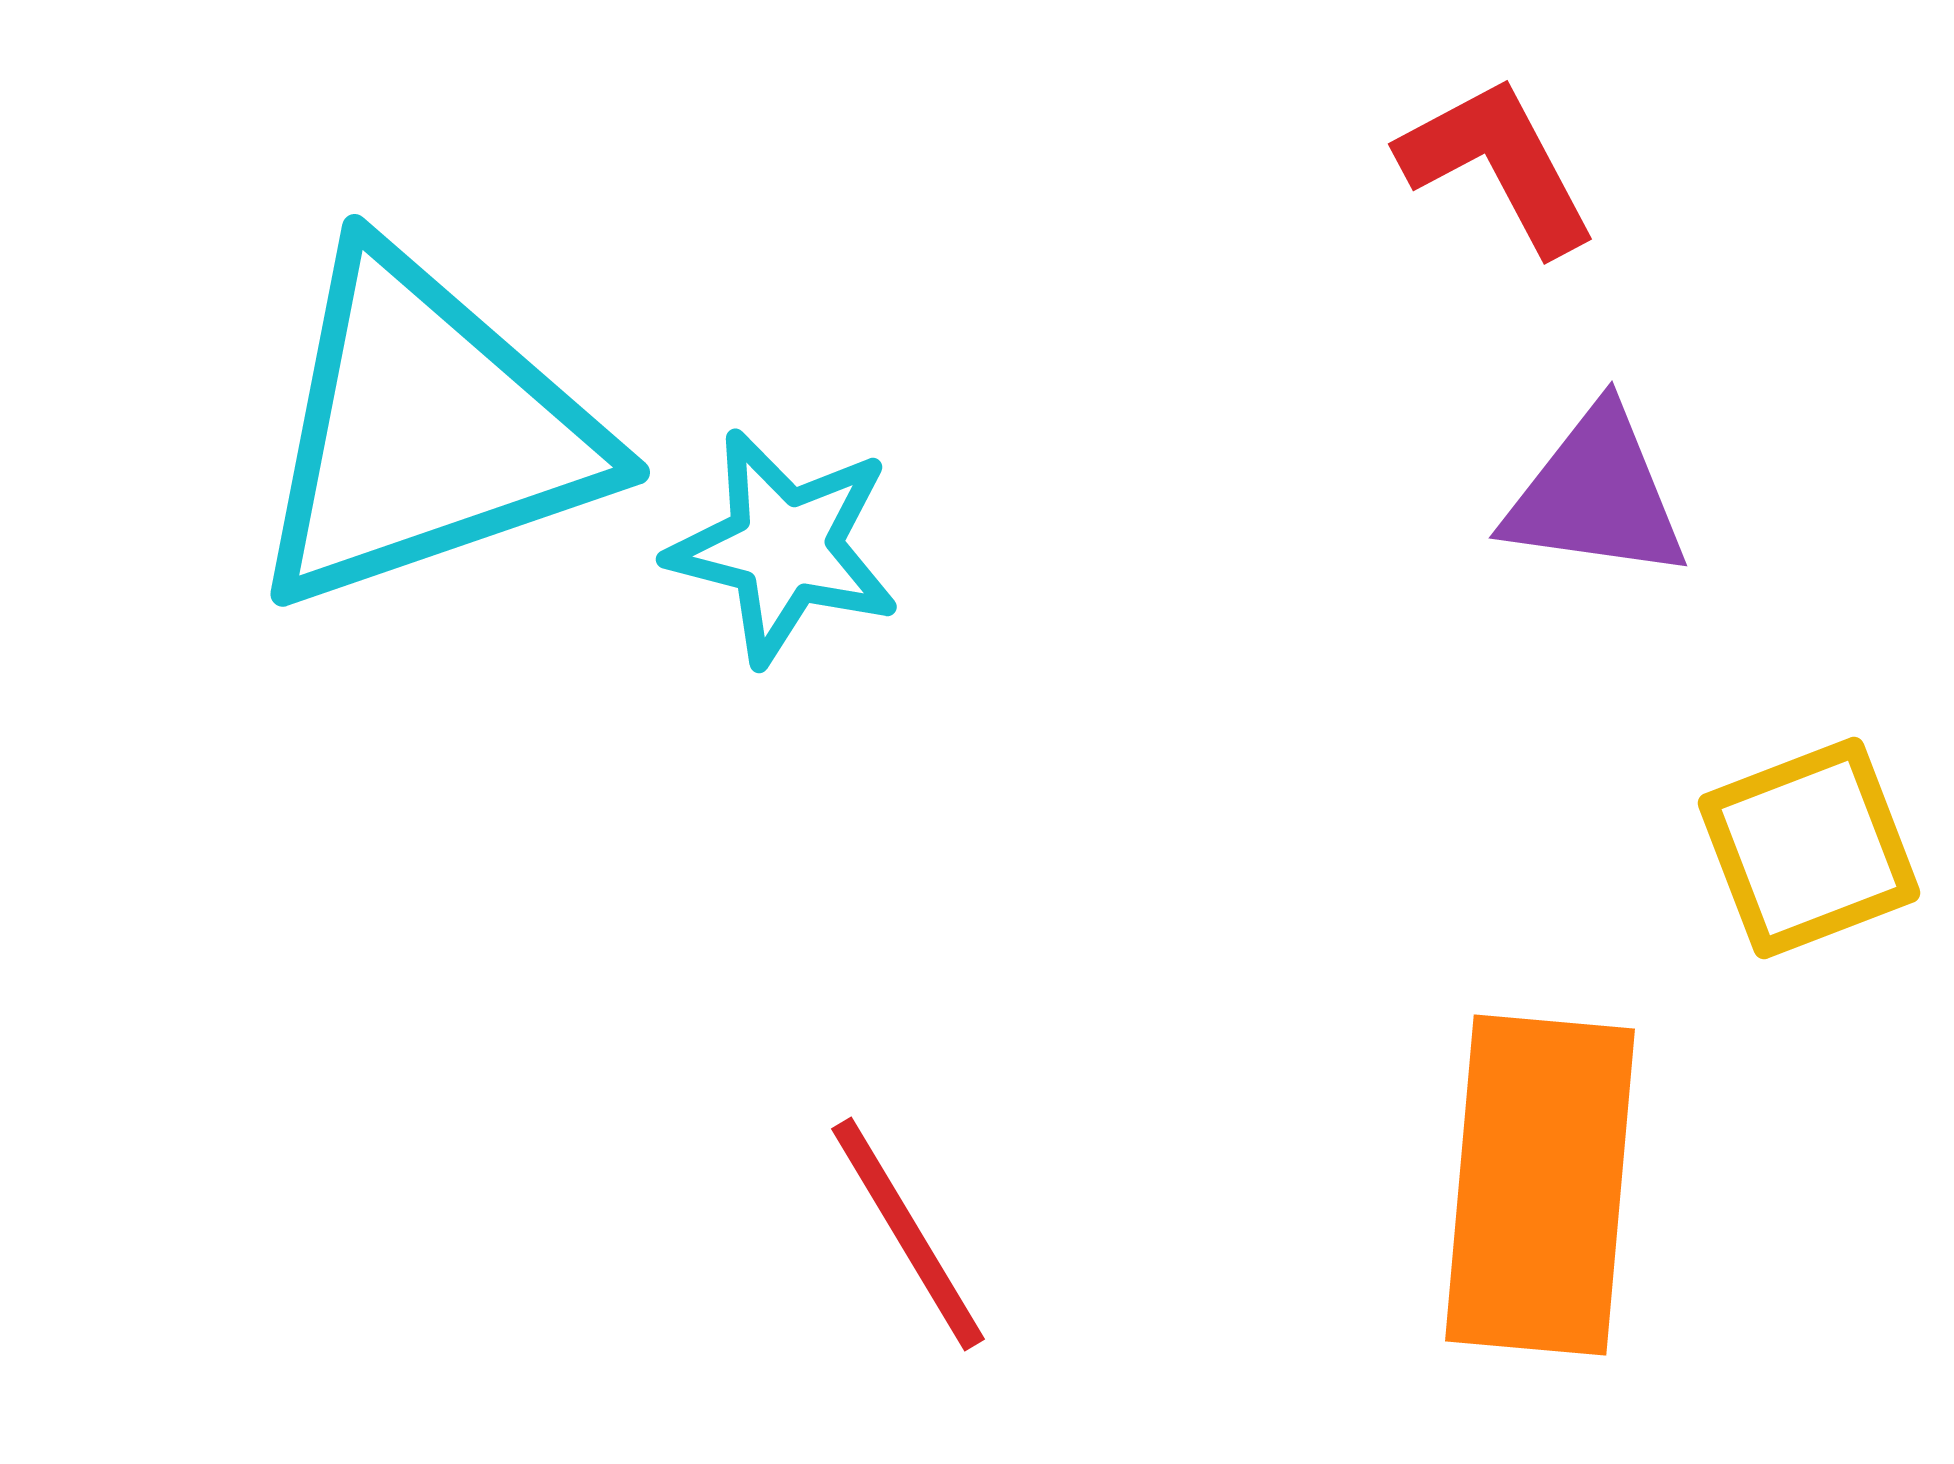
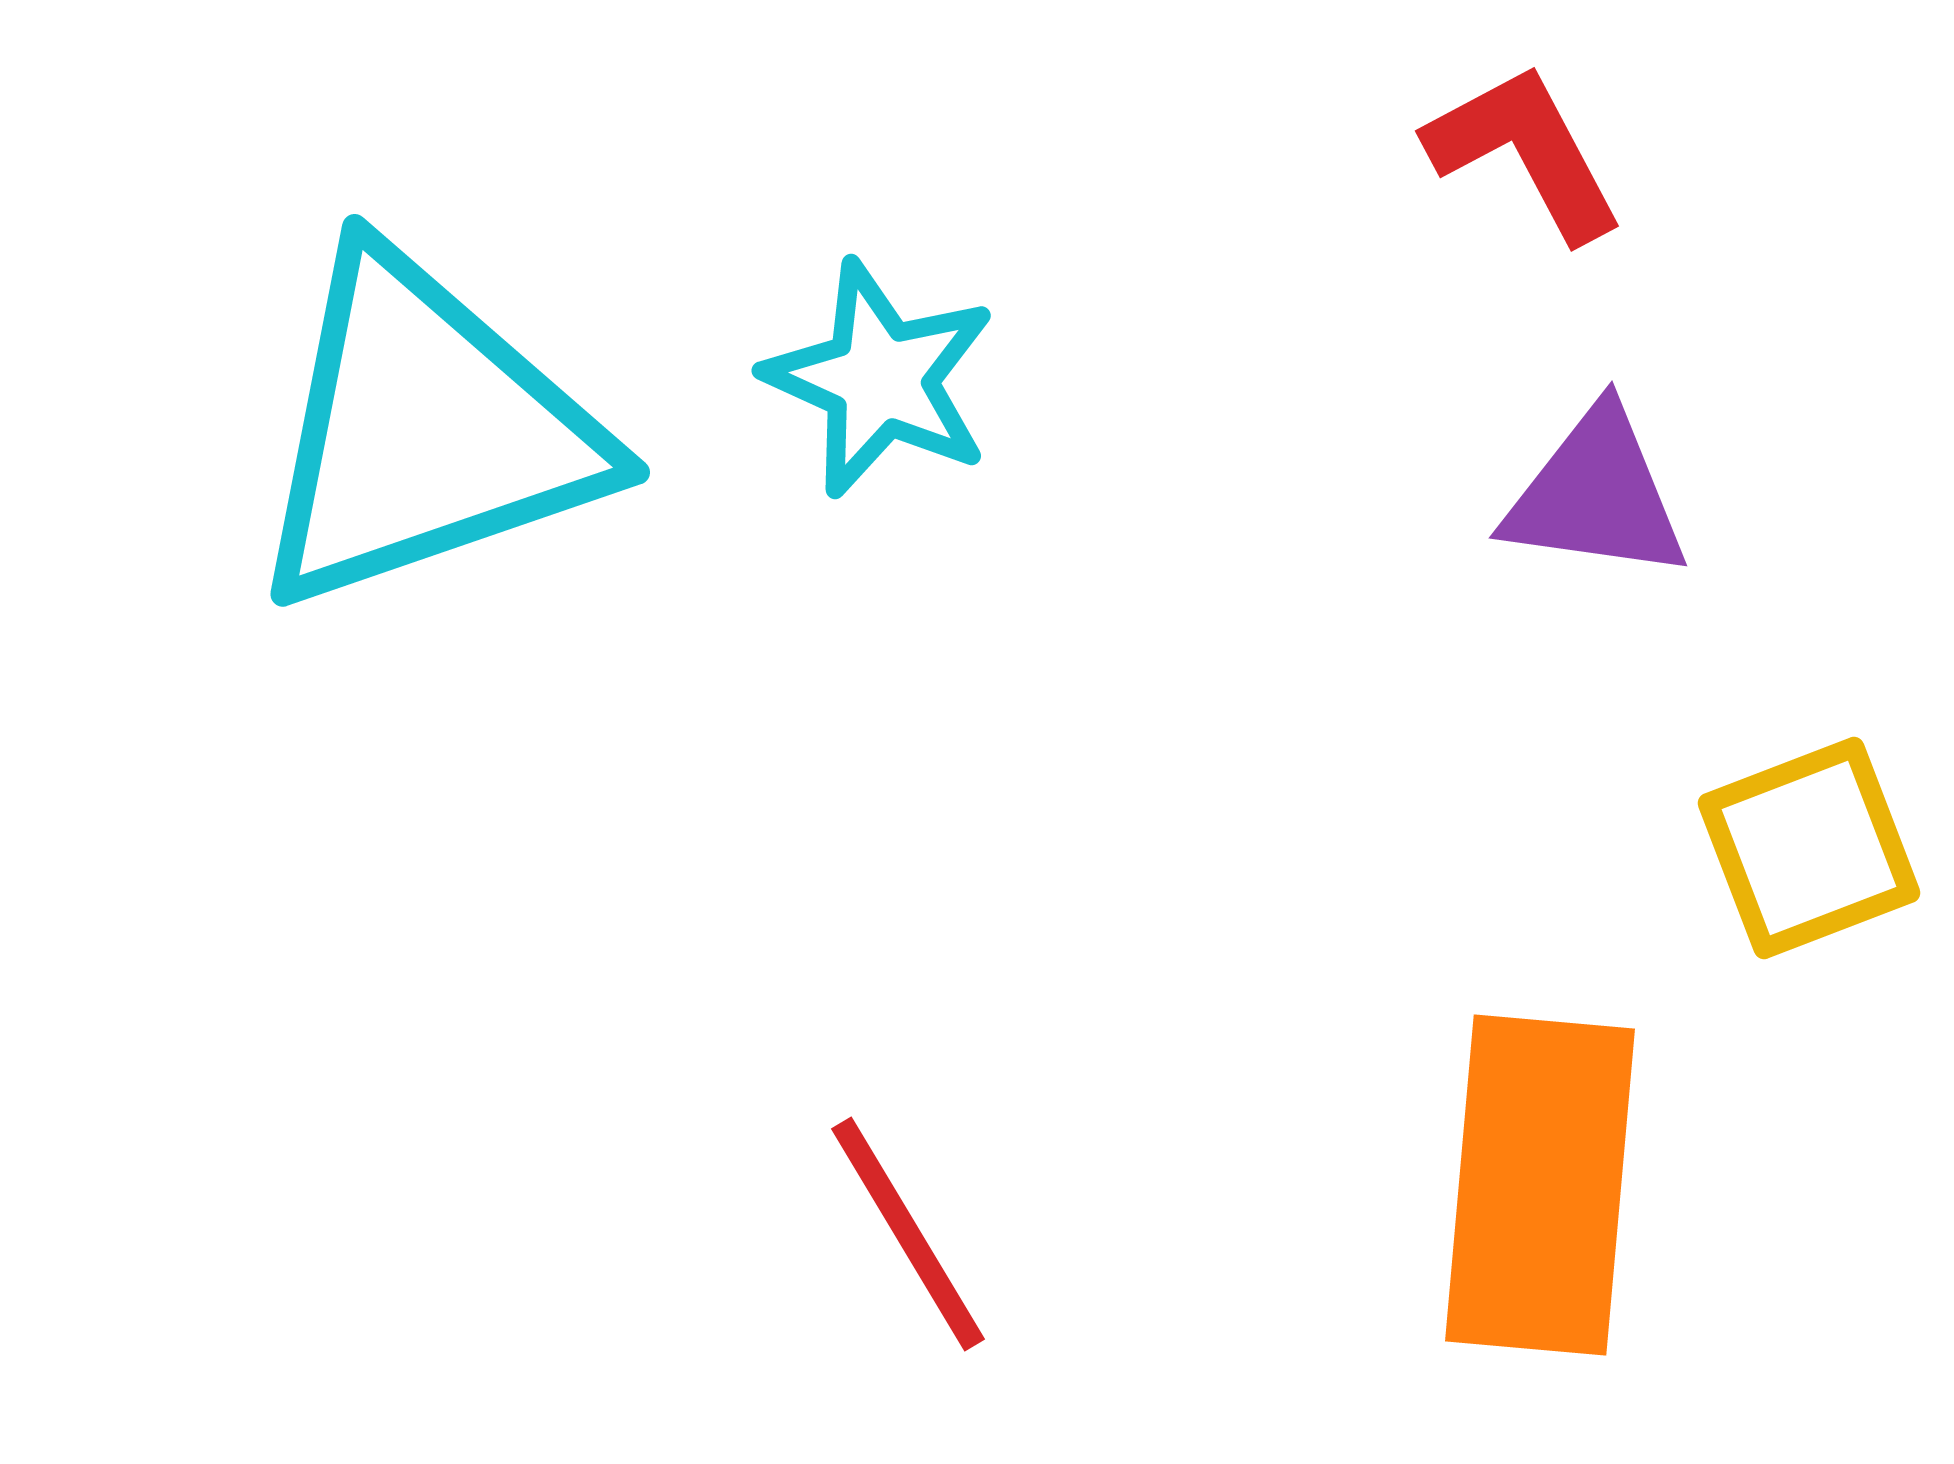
red L-shape: moved 27 px right, 13 px up
cyan star: moved 96 px right, 168 px up; rotated 10 degrees clockwise
